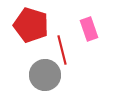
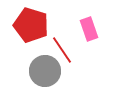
red line: rotated 20 degrees counterclockwise
gray circle: moved 4 px up
